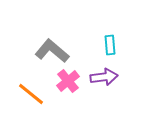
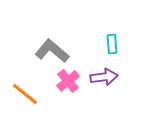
cyan rectangle: moved 2 px right, 1 px up
orange line: moved 6 px left
